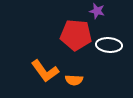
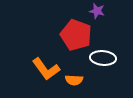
red pentagon: rotated 16 degrees clockwise
white ellipse: moved 6 px left, 13 px down
orange L-shape: moved 1 px right, 2 px up
